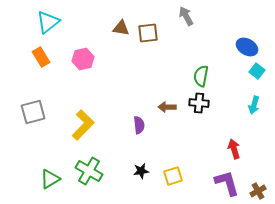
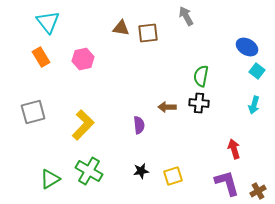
cyan triangle: rotated 30 degrees counterclockwise
